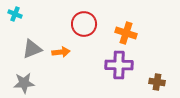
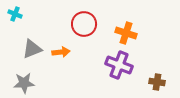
purple cross: rotated 20 degrees clockwise
